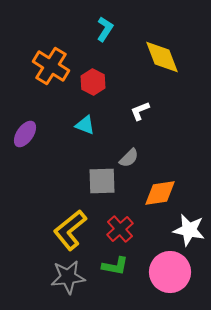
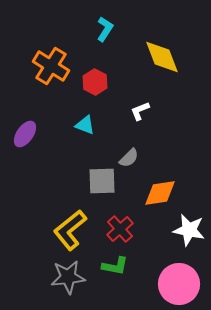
red hexagon: moved 2 px right
pink circle: moved 9 px right, 12 px down
